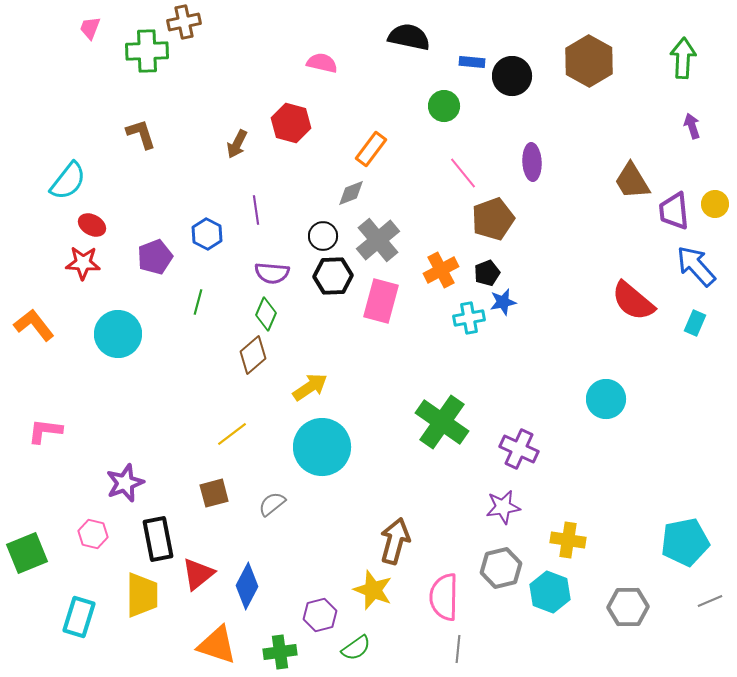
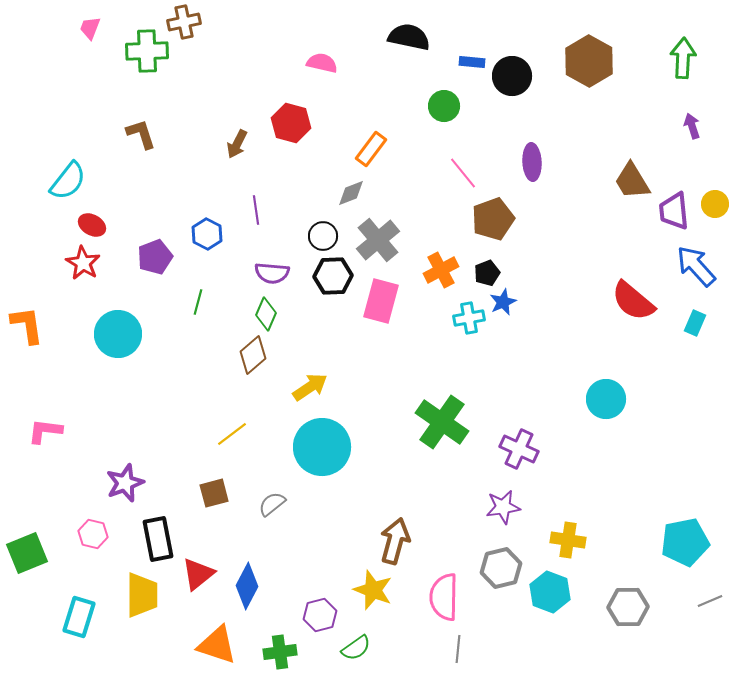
red star at (83, 263): rotated 28 degrees clockwise
blue star at (503, 302): rotated 12 degrees counterclockwise
orange L-shape at (34, 325): moved 7 px left; rotated 30 degrees clockwise
